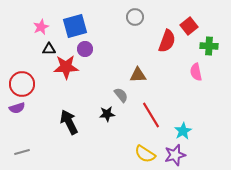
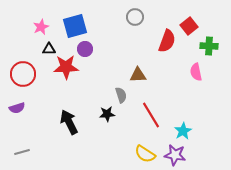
red circle: moved 1 px right, 10 px up
gray semicircle: rotated 21 degrees clockwise
purple star: rotated 25 degrees clockwise
